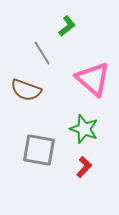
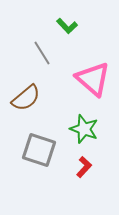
green L-shape: rotated 85 degrees clockwise
brown semicircle: moved 8 px down; rotated 60 degrees counterclockwise
gray square: rotated 8 degrees clockwise
